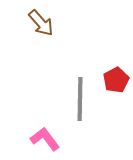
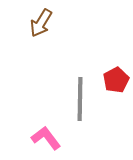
brown arrow: rotated 72 degrees clockwise
pink L-shape: moved 1 px right, 1 px up
